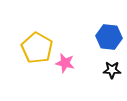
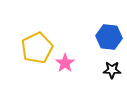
yellow pentagon: rotated 16 degrees clockwise
pink star: rotated 24 degrees clockwise
